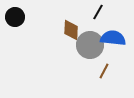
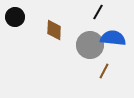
brown diamond: moved 17 px left
